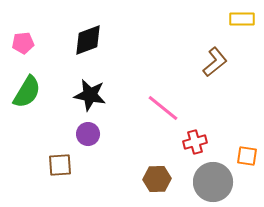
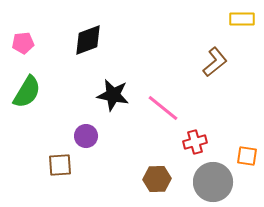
black star: moved 23 px right
purple circle: moved 2 px left, 2 px down
